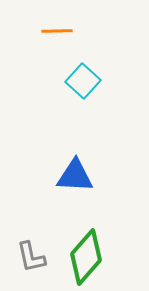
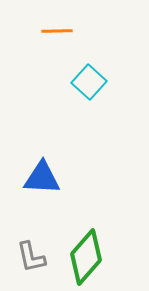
cyan square: moved 6 px right, 1 px down
blue triangle: moved 33 px left, 2 px down
